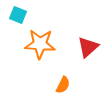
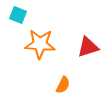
red triangle: rotated 25 degrees clockwise
